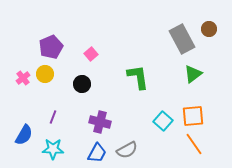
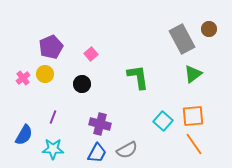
purple cross: moved 2 px down
